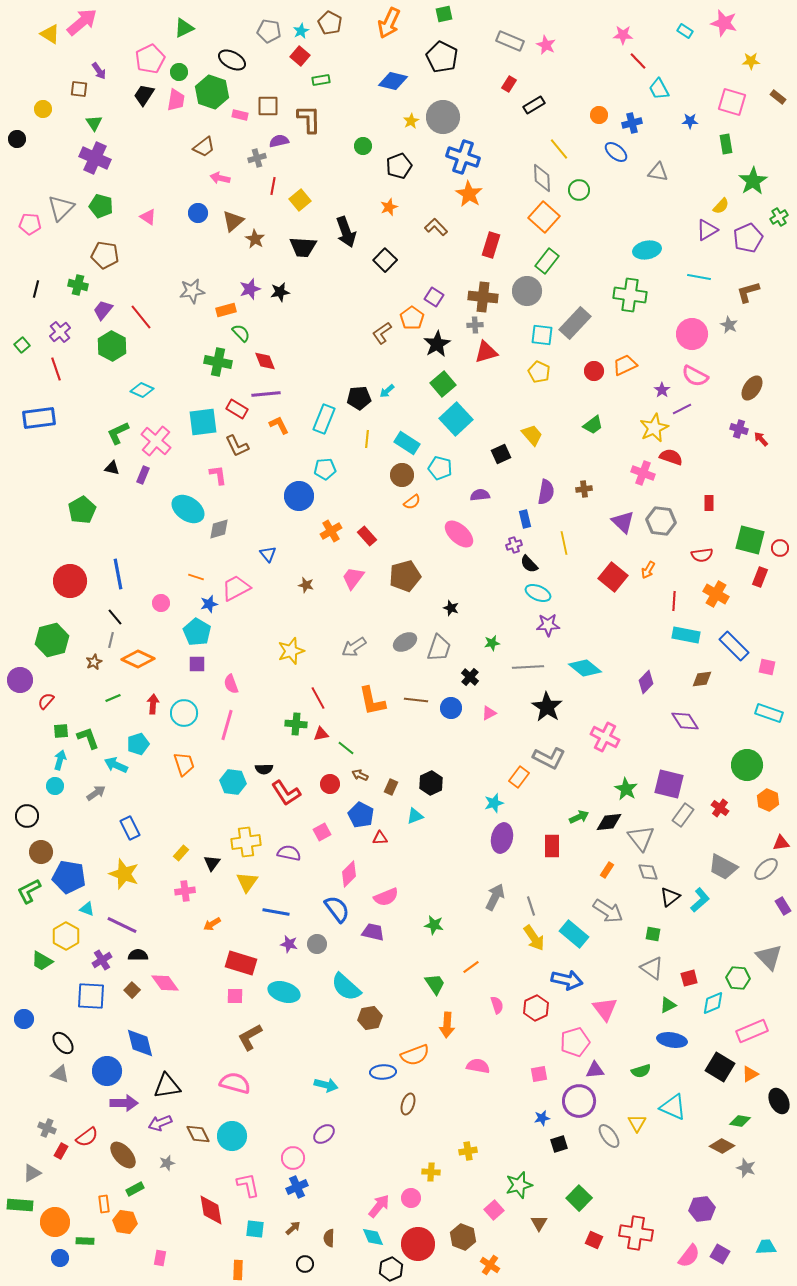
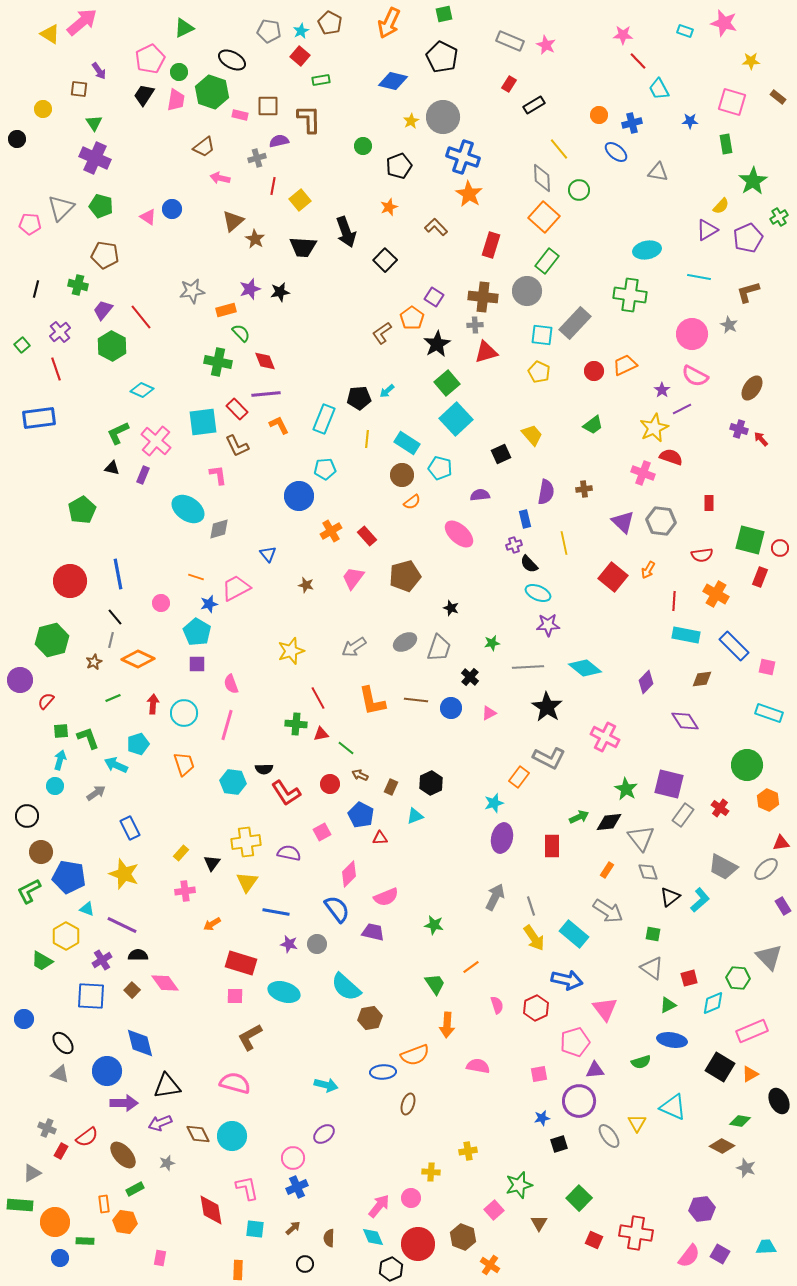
cyan rectangle at (685, 31): rotated 14 degrees counterclockwise
blue circle at (198, 213): moved 26 px left, 4 px up
green square at (443, 384): moved 4 px right, 1 px up
red rectangle at (237, 409): rotated 15 degrees clockwise
green semicircle at (641, 1071): moved 9 px up
pink L-shape at (248, 1185): moved 1 px left, 3 px down
